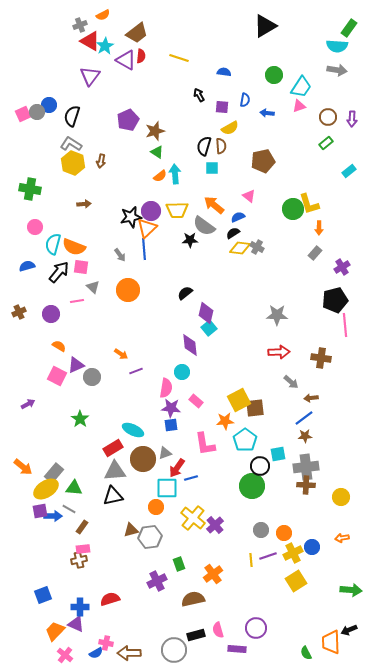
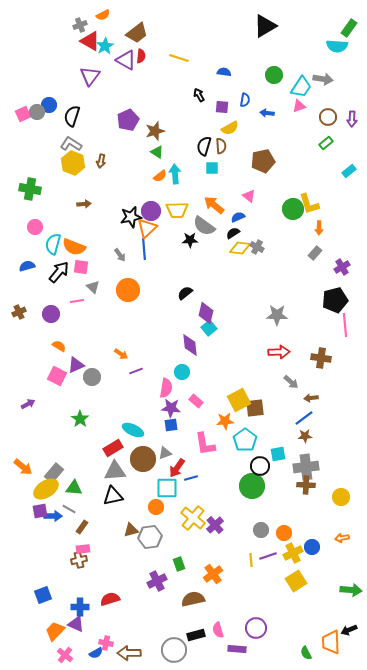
gray arrow at (337, 70): moved 14 px left, 9 px down
